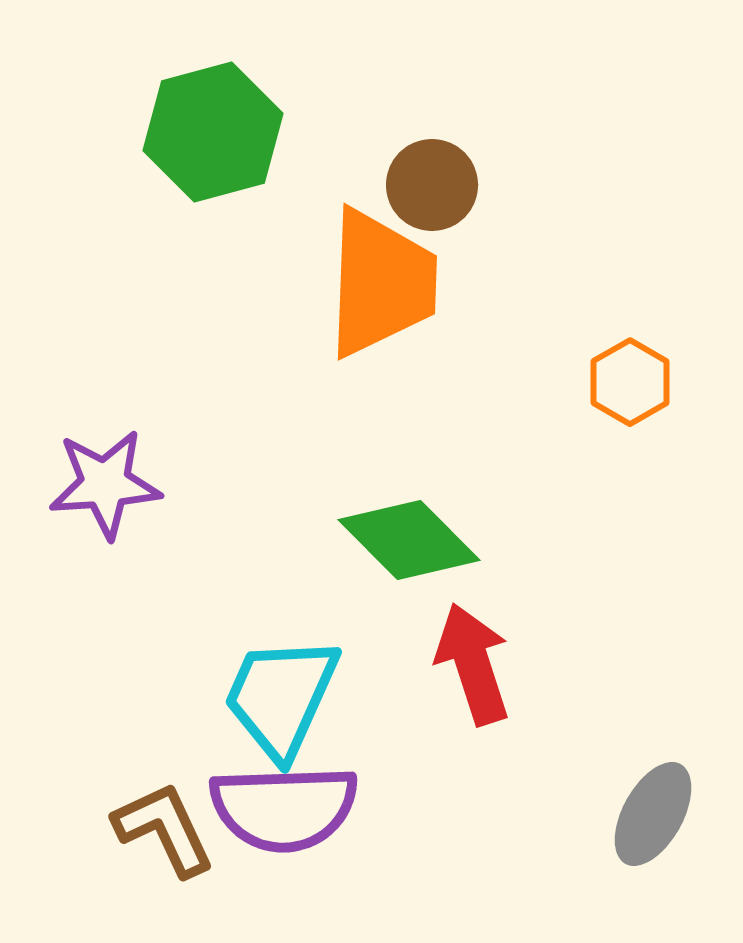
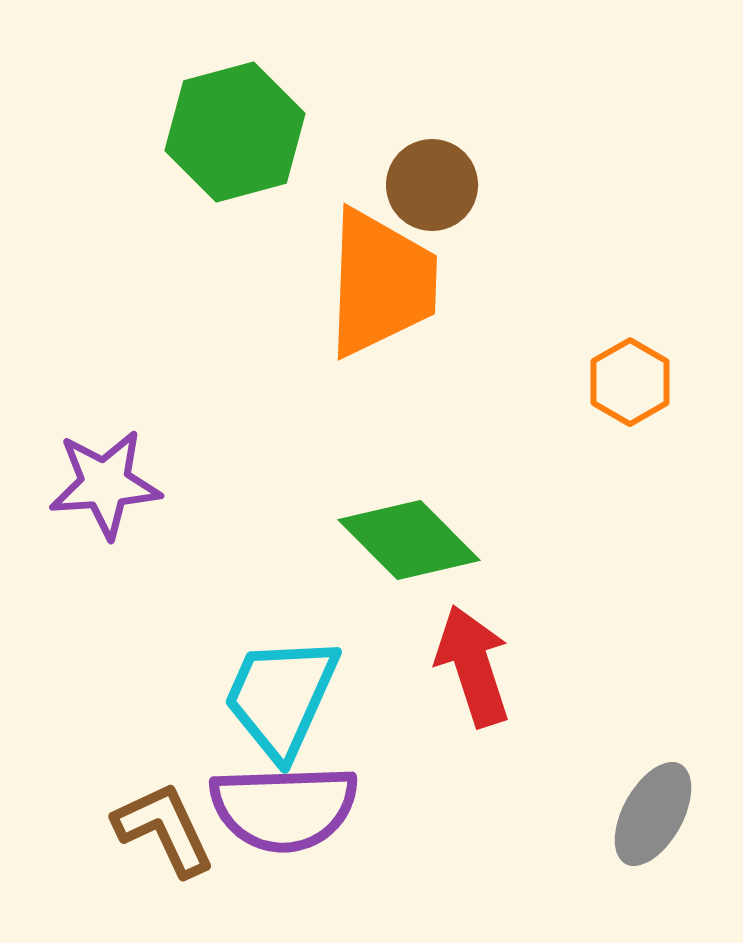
green hexagon: moved 22 px right
red arrow: moved 2 px down
